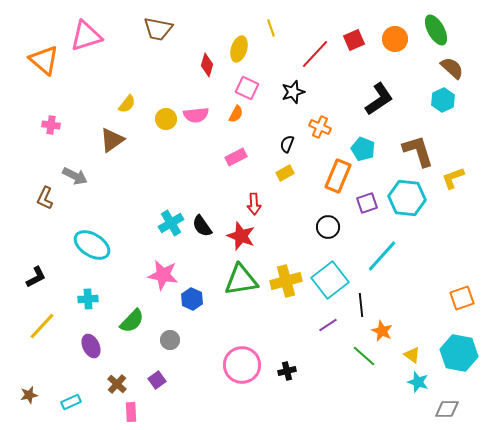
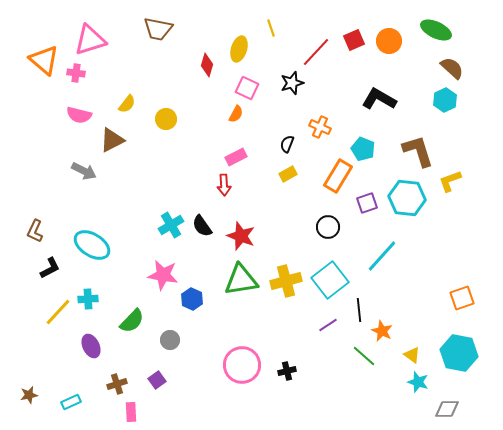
green ellipse at (436, 30): rotated 36 degrees counterclockwise
pink triangle at (86, 36): moved 4 px right, 4 px down
orange circle at (395, 39): moved 6 px left, 2 px down
red line at (315, 54): moved 1 px right, 2 px up
black star at (293, 92): moved 1 px left, 9 px up
black L-shape at (379, 99): rotated 116 degrees counterclockwise
cyan hexagon at (443, 100): moved 2 px right
pink semicircle at (196, 115): moved 117 px left; rotated 20 degrees clockwise
pink cross at (51, 125): moved 25 px right, 52 px up
brown triangle at (112, 140): rotated 8 degrees clockwise
yellow rectangle at (285, 173): moved 3 px right, 1 px down
gray arrow at (75, 176): moved 9 px right, 5 px up
orange rectangle at (338, 176): rotated 8 degrees clockwise
yellow L-shape at (453, 178): moved 3 px left, 3 px down
brown L-shape at (45, 198): moved 10 px left, 33 px down
red arrow at (254, 204): moved 30 px left, 19 px up
cyan cross at (171, 223): moved 2 px down
black L-shape at (36, 277): moved 14 px right, 9 px up
black line at (361, 305): moved 2 px left, 5 px down
yellow line at (42, 326): moved 16 px right, 14 px up
brown cross at (117, 384): rotated 30 degrees clockwise
